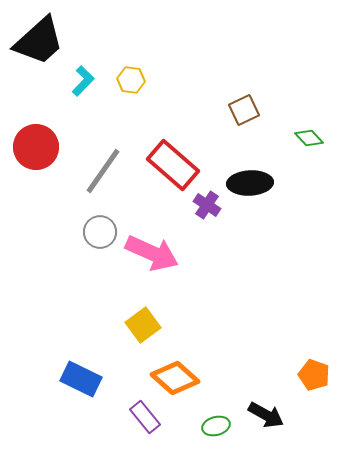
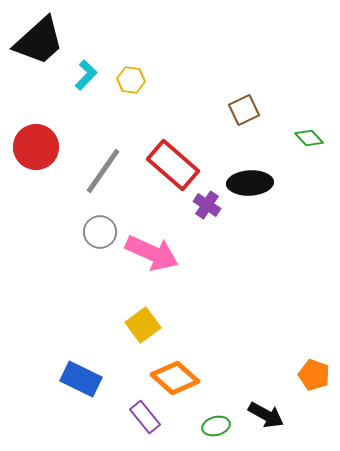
cyan L-shape: moved 3 px right, 6 px up
